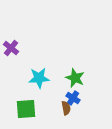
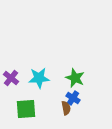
purple cross: moved 30 px down
